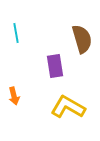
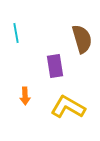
orange arrow: moved 11 px right; rotated 12 degrees clockwise
